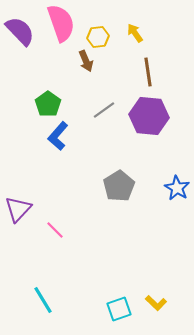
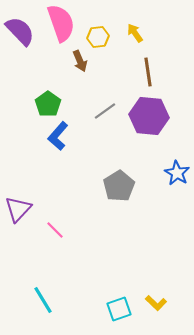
brown arrow: moved 6 px left
gray line: moved 1 px right, 1 px down
blue star: moved 15 px up
